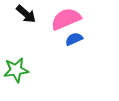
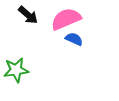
black arrow: moved 2 px right, 1 px down
blue semicircle: rotated 48 degrees clockwise
